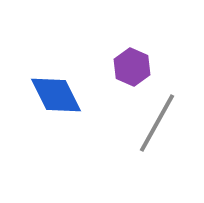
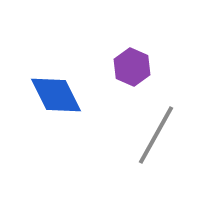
gray line: moved 1 px left, 12 px down
